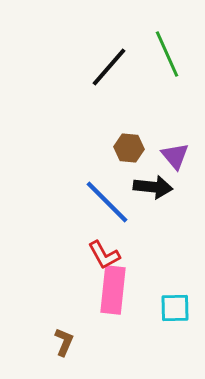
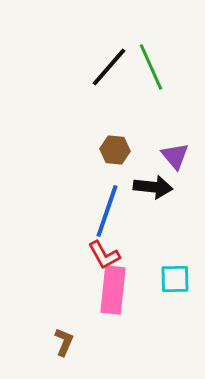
green line: moved 16 px left, 13 px down
brown hexagon: moved 14 px left, 2 px down
blue line: moved 9 px down; rotated 64 degrees clockwise
cyan square: moved 29 px up
